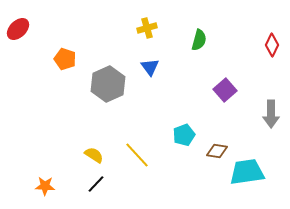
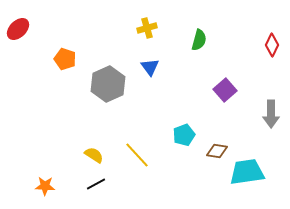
black line: rotated 18 degrees clockwise
